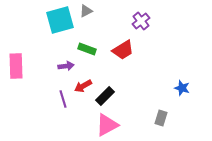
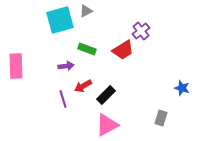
purple cross: moved 10 px down
black rectangle: moved 1 px right, 1 px up
